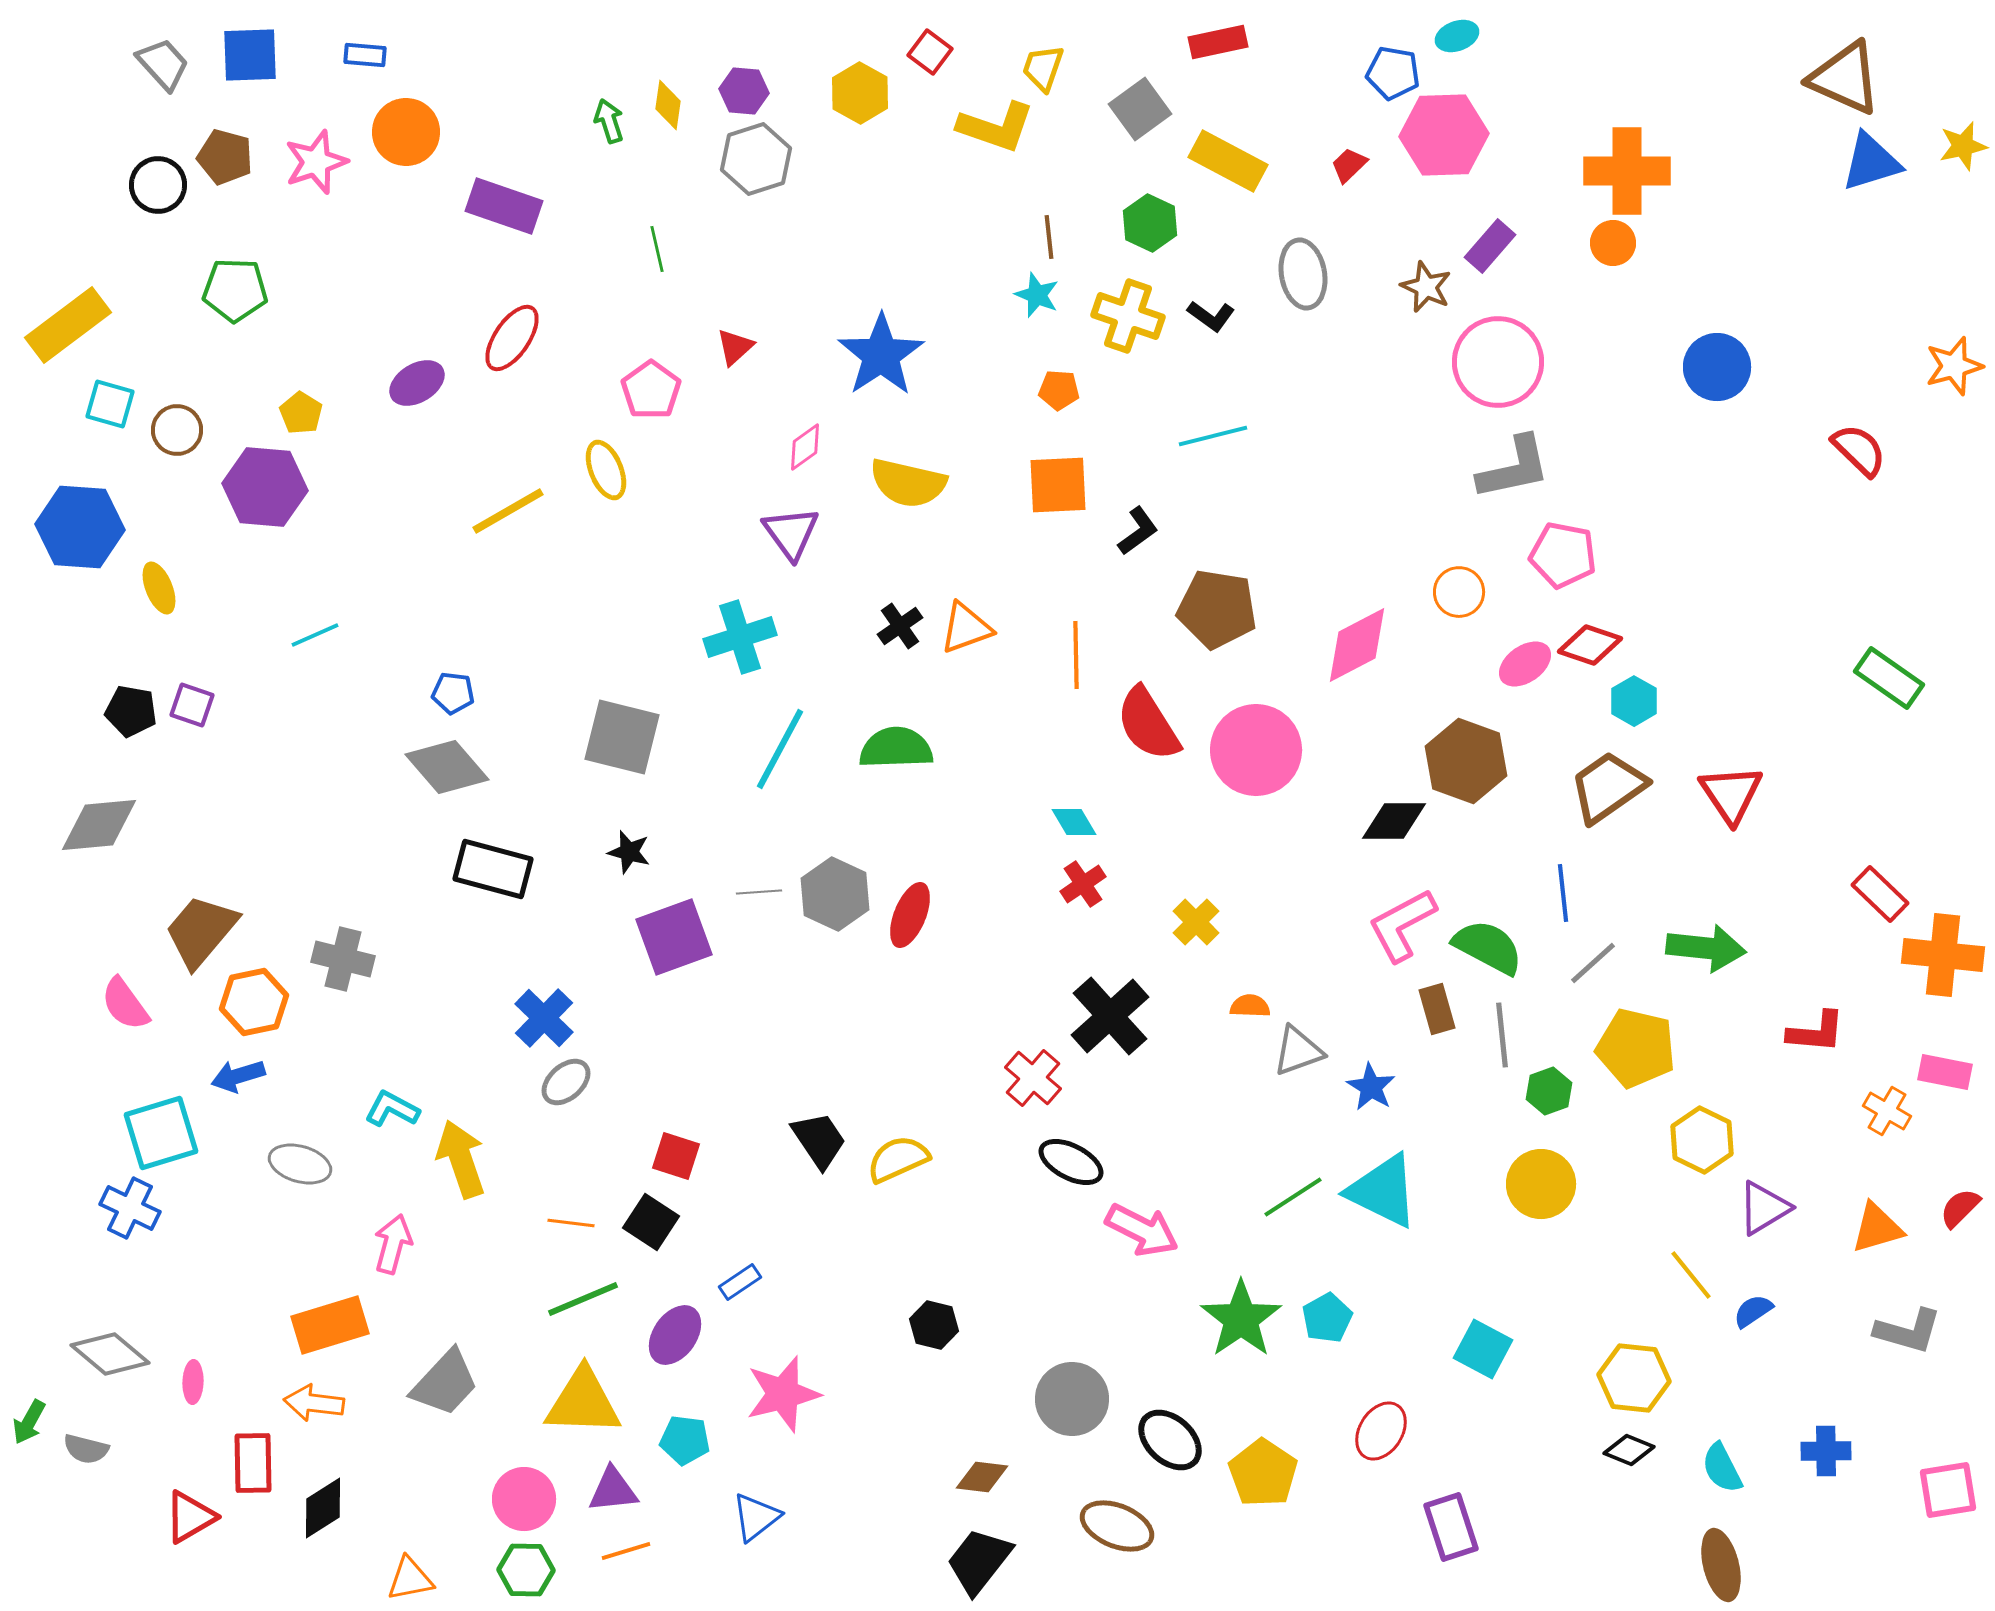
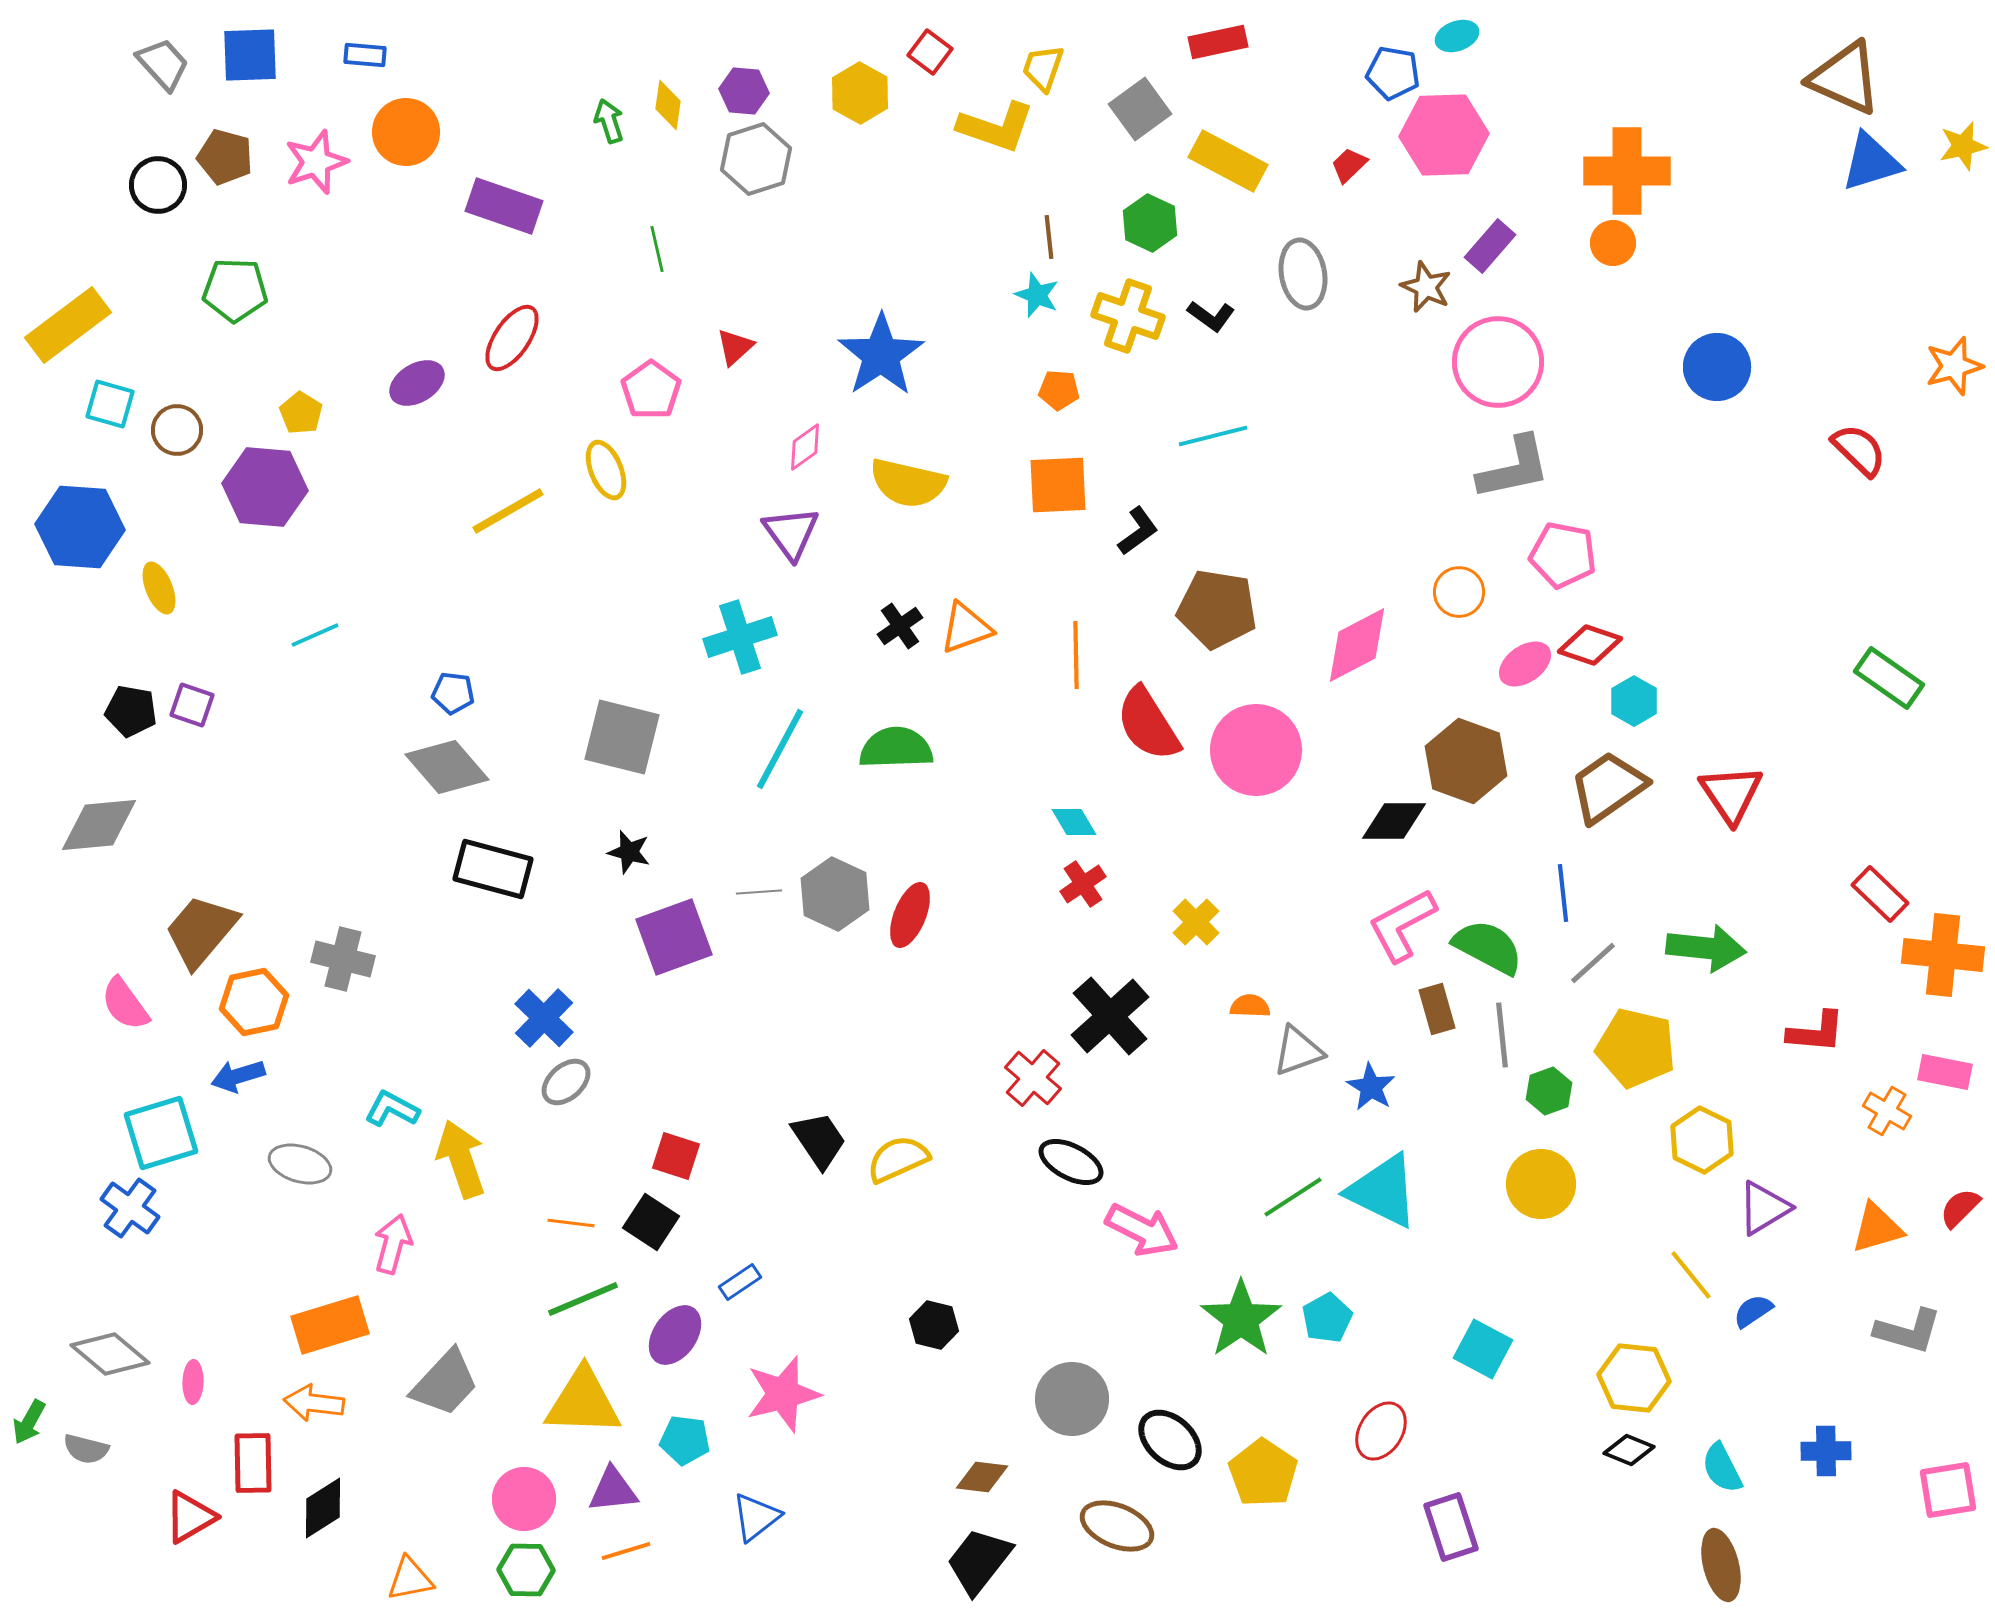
blue cross at (130, 1208): rotated 10 degrees clockwise
